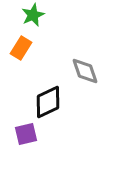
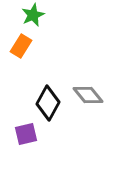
orange rectangle: moved 2 px up
gray diamond: moved 3 px right, 24 px down; rotated 20 degrees counterclockwise
black diamond: moved 1 px down; rotated 36 degrees counterclockwise
